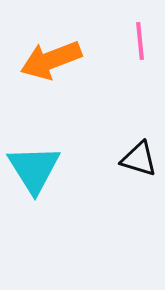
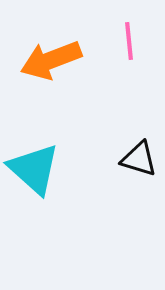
pink line: moved 11 px left
cyan triangle: rotated 16 degrees counterclockwise
